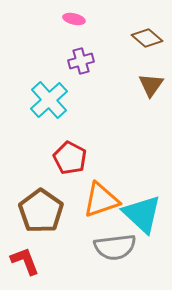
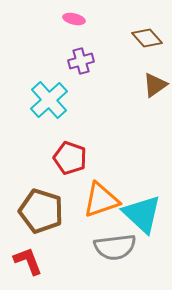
brown diamond: rotated 8 degrees clockwise
brown triangle: moved 4 px right; rotated 20 degrees clockwise
red pentagon: rotated 8 degrees counterclockwise
brown pentagon: rotated 18 degrees counterclockwise
red L-shape: moved 3 px right
